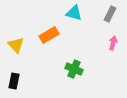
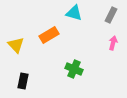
gray rectangle: moved 1 px right, 1 px down
black rectangle: moved 9 px right
